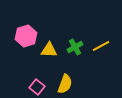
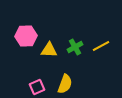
pink hexagon: rotated 15 degrees clockwise
pink square: rotated 28 degrees clockwise
